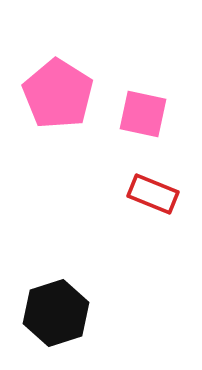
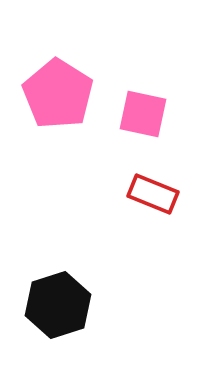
black hexagon: moved 2 px right, 8 px up
